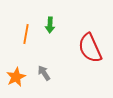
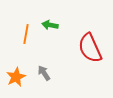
green arrow: rotated 98 degrees clockwise
